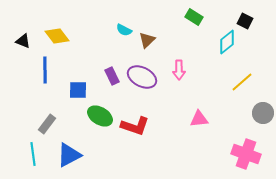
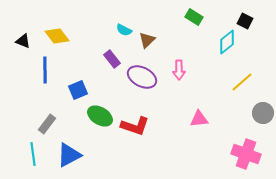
purple rectangle: moved 17 px up; rotated 12 degrees counterclockwise
blue square: rotated 24 degrees counterclockwise
